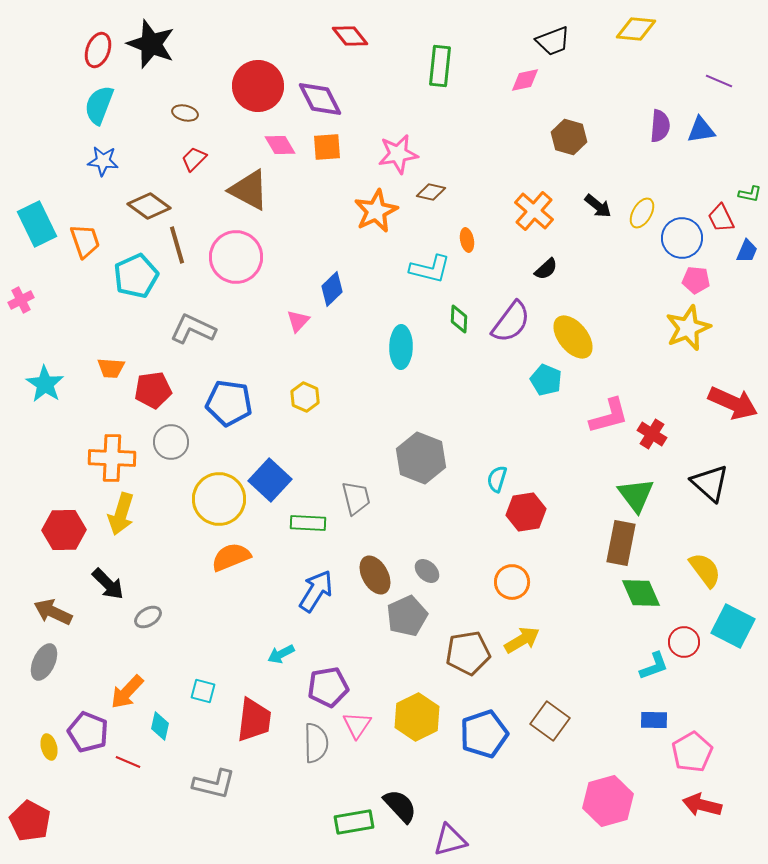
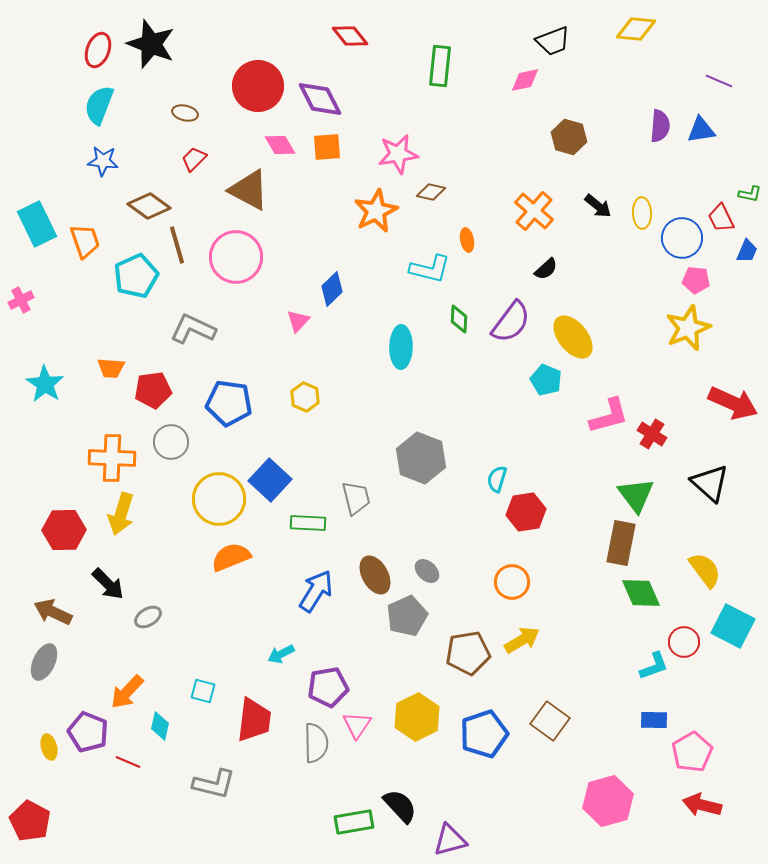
yellow ellipse at (642, 213): rotated 32 degrees counterclockwise
